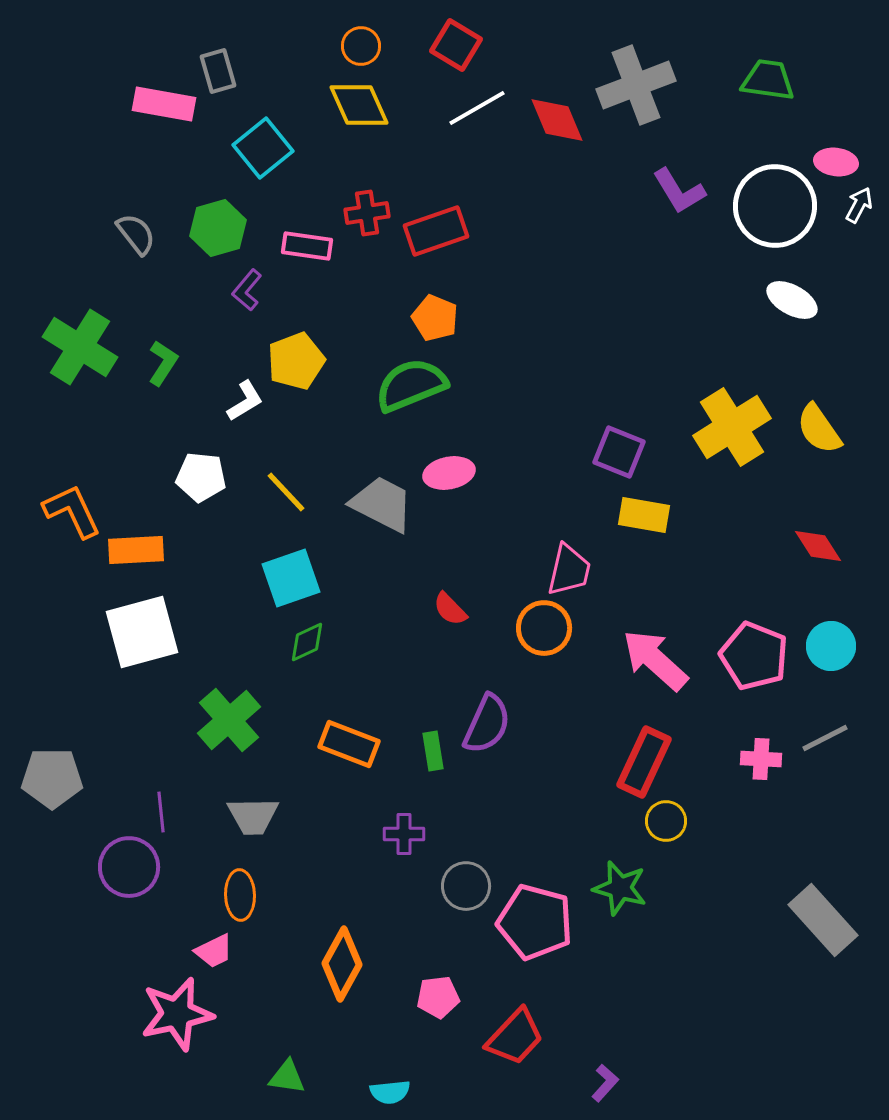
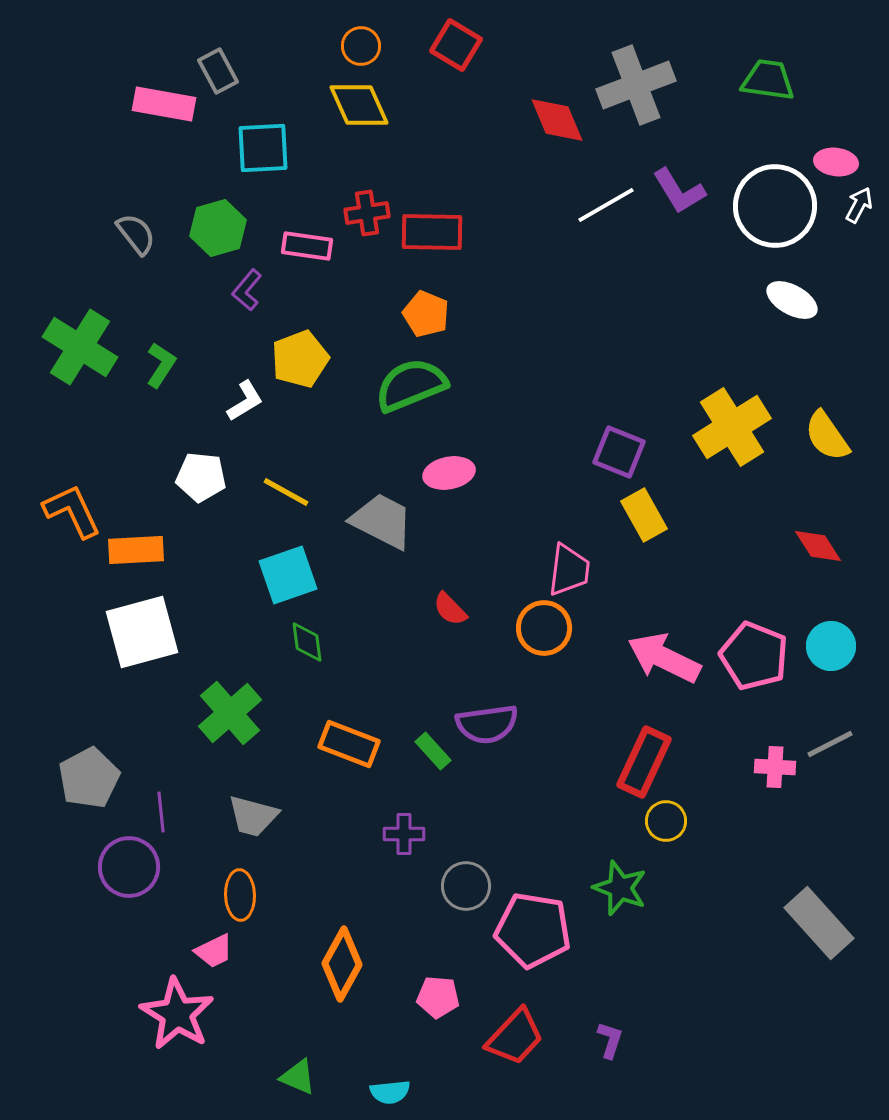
gray rectangle at (218, 71): rotated 12 degrees counterclockwise
white line at (477, 108): moved 129 px right, 97 px down
cyan square at (263, 148): rotated 36 degrees clockwise
red rectangle at (436, 231): moved 4 px left, 1 px down; rotated 20 degrees clockwise
orange pentagon at (435, 318): moved 9 px left, 4 px up
yellow pentagon at (296, 361): moved 4 px right, 2 px up
green L-shape at (163, 363): moved 2 px left, 2 px down
yellow semicircle at (819, 429): moved 8 px right, 7 px down
yellow line at (286, 492): rotated 18 degrees counterclockwise
gray trapezoid at (382, 504): moved 17 px down
yellow rectangle at (644, 515): rotated 51 degrees clockwise
pink trapezoid at (569, 570): rotated 6 degrees counterclockwise
cyan square at (291, 578): moved 3 px left, 3 px up
green diamond at (307, 642): rotated 72 degrees counterclockwise
pink arrow at (655, 660): moved 9 px right, 2 px up; rotated 16 degrees counterclockwise
green cross at (229, 720): moved 1 px right, 7 px up
purple semicircle at (487, 724): rotated 58 degrees clockwise
gray line at (825, 738): moved 5 px right, 6 px down
green rectangle at (433, 751): rotated 33 degrees counterclockwise
pink cross at (761, 759): moved 14 px right, 8 px down
gray pentagon at (52, 778): moved 37 px right; rotated 28 degrees counterclockwise
gray trapezoid at (253, 816): rotated 16 degrees clockwise
green star at (620, 888): rotated 6 degrees clockwise
gray rectangle at (823, 920): moved 4 px left, 3 px down
pink pentagon at (535, 922): moved 2 px left, 8 px down; rotated 6 degrees counterclockwise
pink pentagon at (438, 997): rotated 12 degrees clockwise
pink star at (177, 1014): rotated 28 degrees counterclockwise
green triangle at (287, 1077): moved 11 px right; rotated 15 degrees clockwise
purple L-shape at (605, 1083): moved 5 px right, 43 px up; rotated 24 degrees counterclockwise
